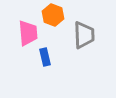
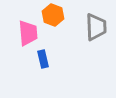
gray trapezoid: moved 12 px right, 8 px up
blue rectangle: moved 2 px left, 2 px down
